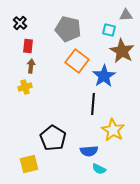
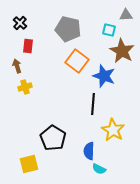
brown arrow: moved 14 px left; rotated 24 degrees counterclockwise
blue star: rotated 20 degrees counterclockwise
blue semicircle: rotated 96 degrees clockwise
